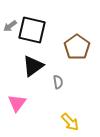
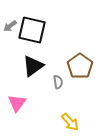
brown pentagon: moved 3 px right, 19 px down
